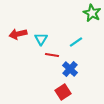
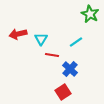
green star: moved 2 px left, 1 px down
